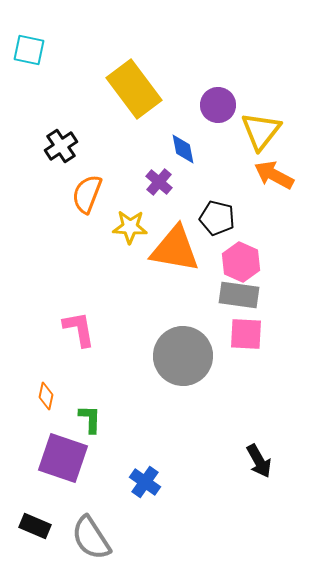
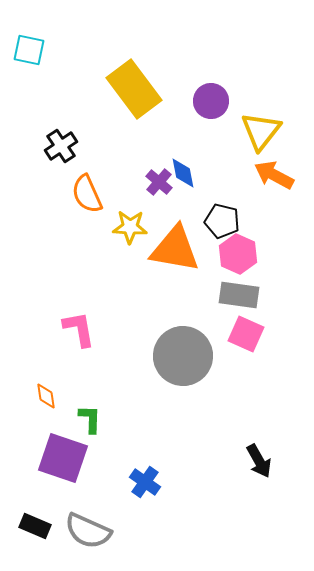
purple circle: moved 7 px left, 4 px up
blue diamond: moved 24 px down
orange semicircle: rotated 45 degrees counterclockwise
black pentagon: moved 5 px right, 3 px down
pink hexagon: moved 3 px left, 8 px up
pink square: rotated 21 degrees clockwise
orange diamond: rotated 20 degrees counterclockwise
gray semicircle: moved 3 px left, 7 px up; rotated 33 degrees counterclockwise
